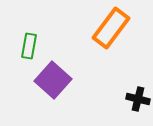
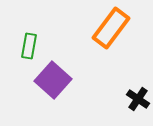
black cross: rotated 20 degrees clockwise
